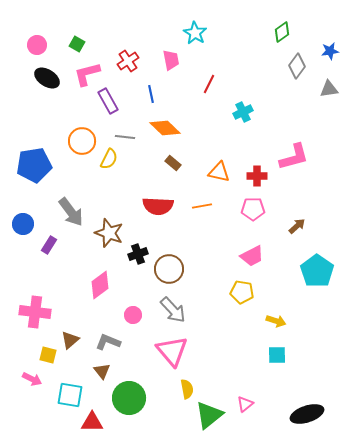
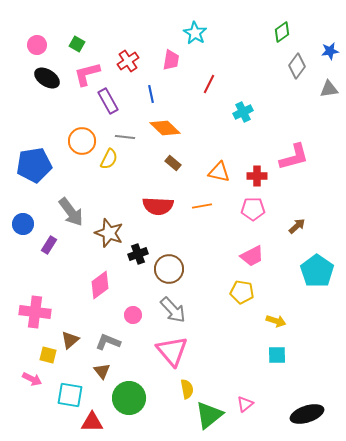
pink trapezoid at (171, 60): rotated 20 degrees clockwise
